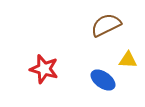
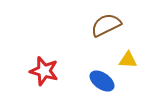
red star: moved 2 px down
blue ellipse: moved 1 px left, 1 px down
